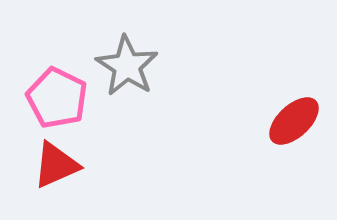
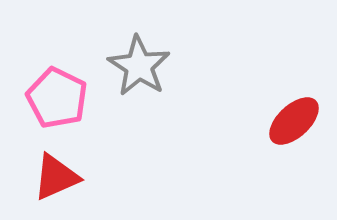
gray star: moved 12 px right
red triangle: moved 12 px down
